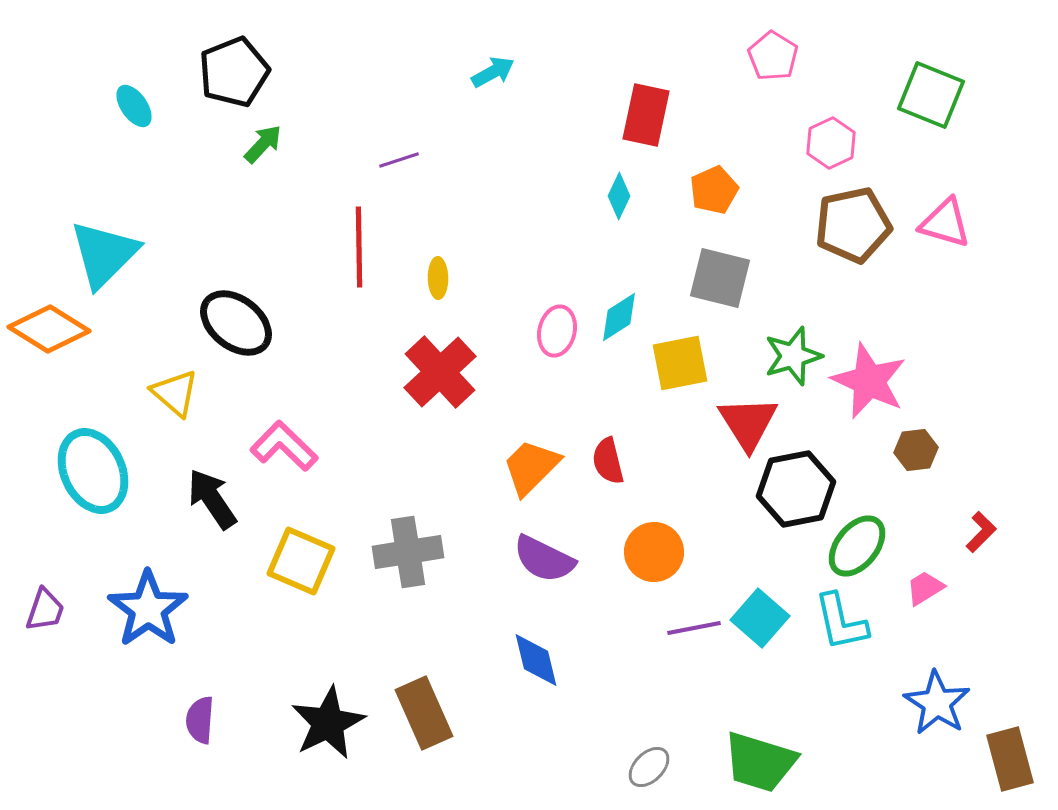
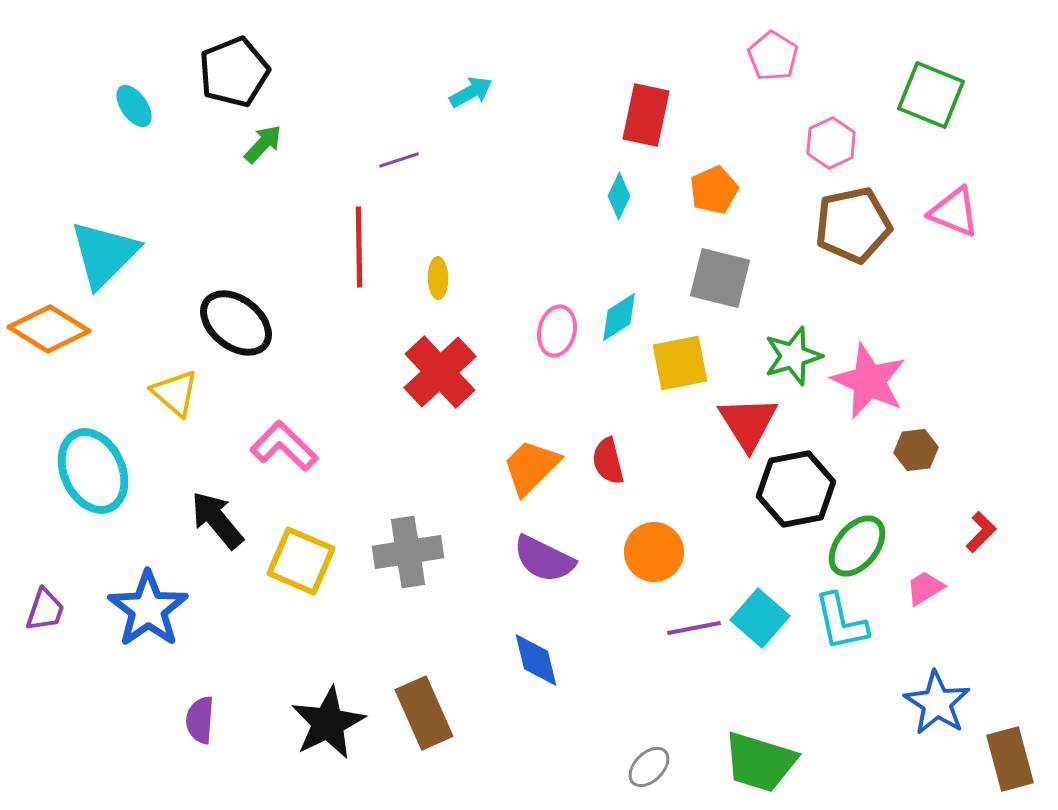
cyan arrow at (493, 72): moved 22 px left, 20 px down
pink triangle at (945, 223): moved 9 px right, 11 px up; rotated 6 degrees clockwise
black arrow at (212, 499): moved 5 px right, 21 px down; rotated 6 degrees counterclockwise
